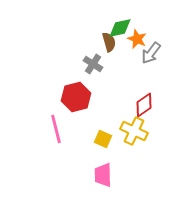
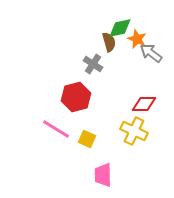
gray arrow: rotated 90 degrees clockwise
red diamond: moved 1 px up; rotated 35 degrees clockwise
pink line: rotated 44 degrees counterclockwise
yellow square: moved 16 px left
